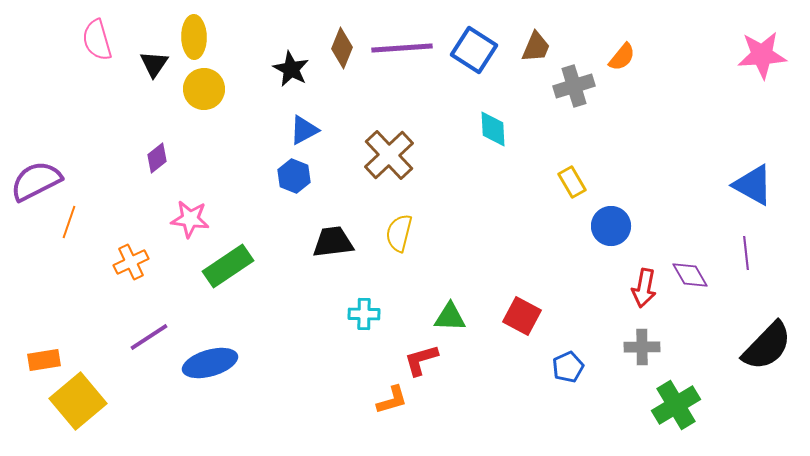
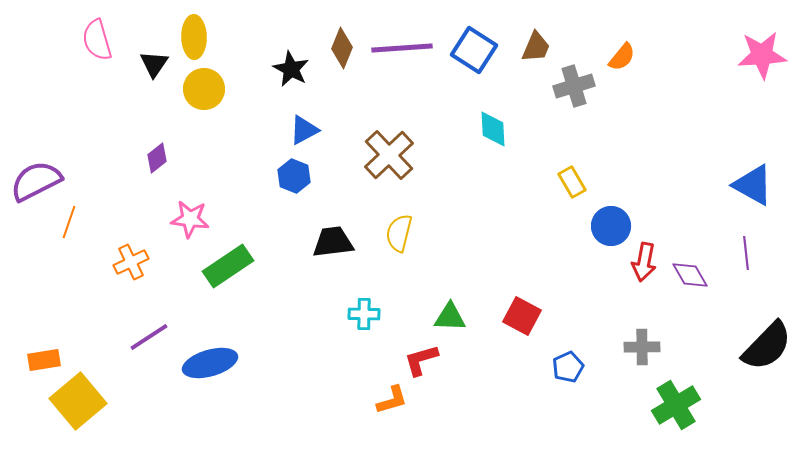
red arrow at (644, 288): moved 26 px up
